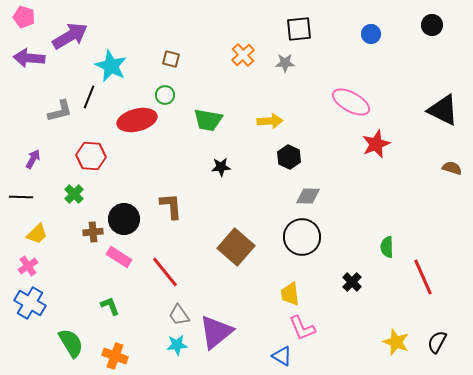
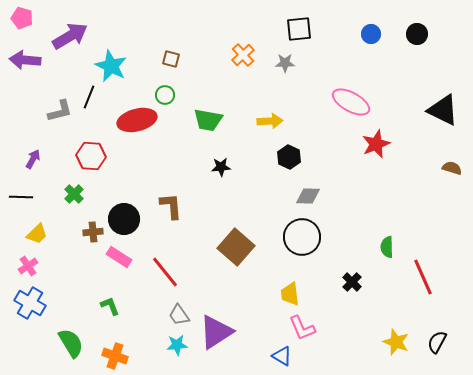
pink pentagon at (24, 17): moved 2 px left, 1 px down
black circle at (432, 25): moved 15 px left, 9 px down
purple arrow at (29, 58): moved 4 px left, 2 px down
purple triangle at (216, 332): rotated 6 degrees clockwise
